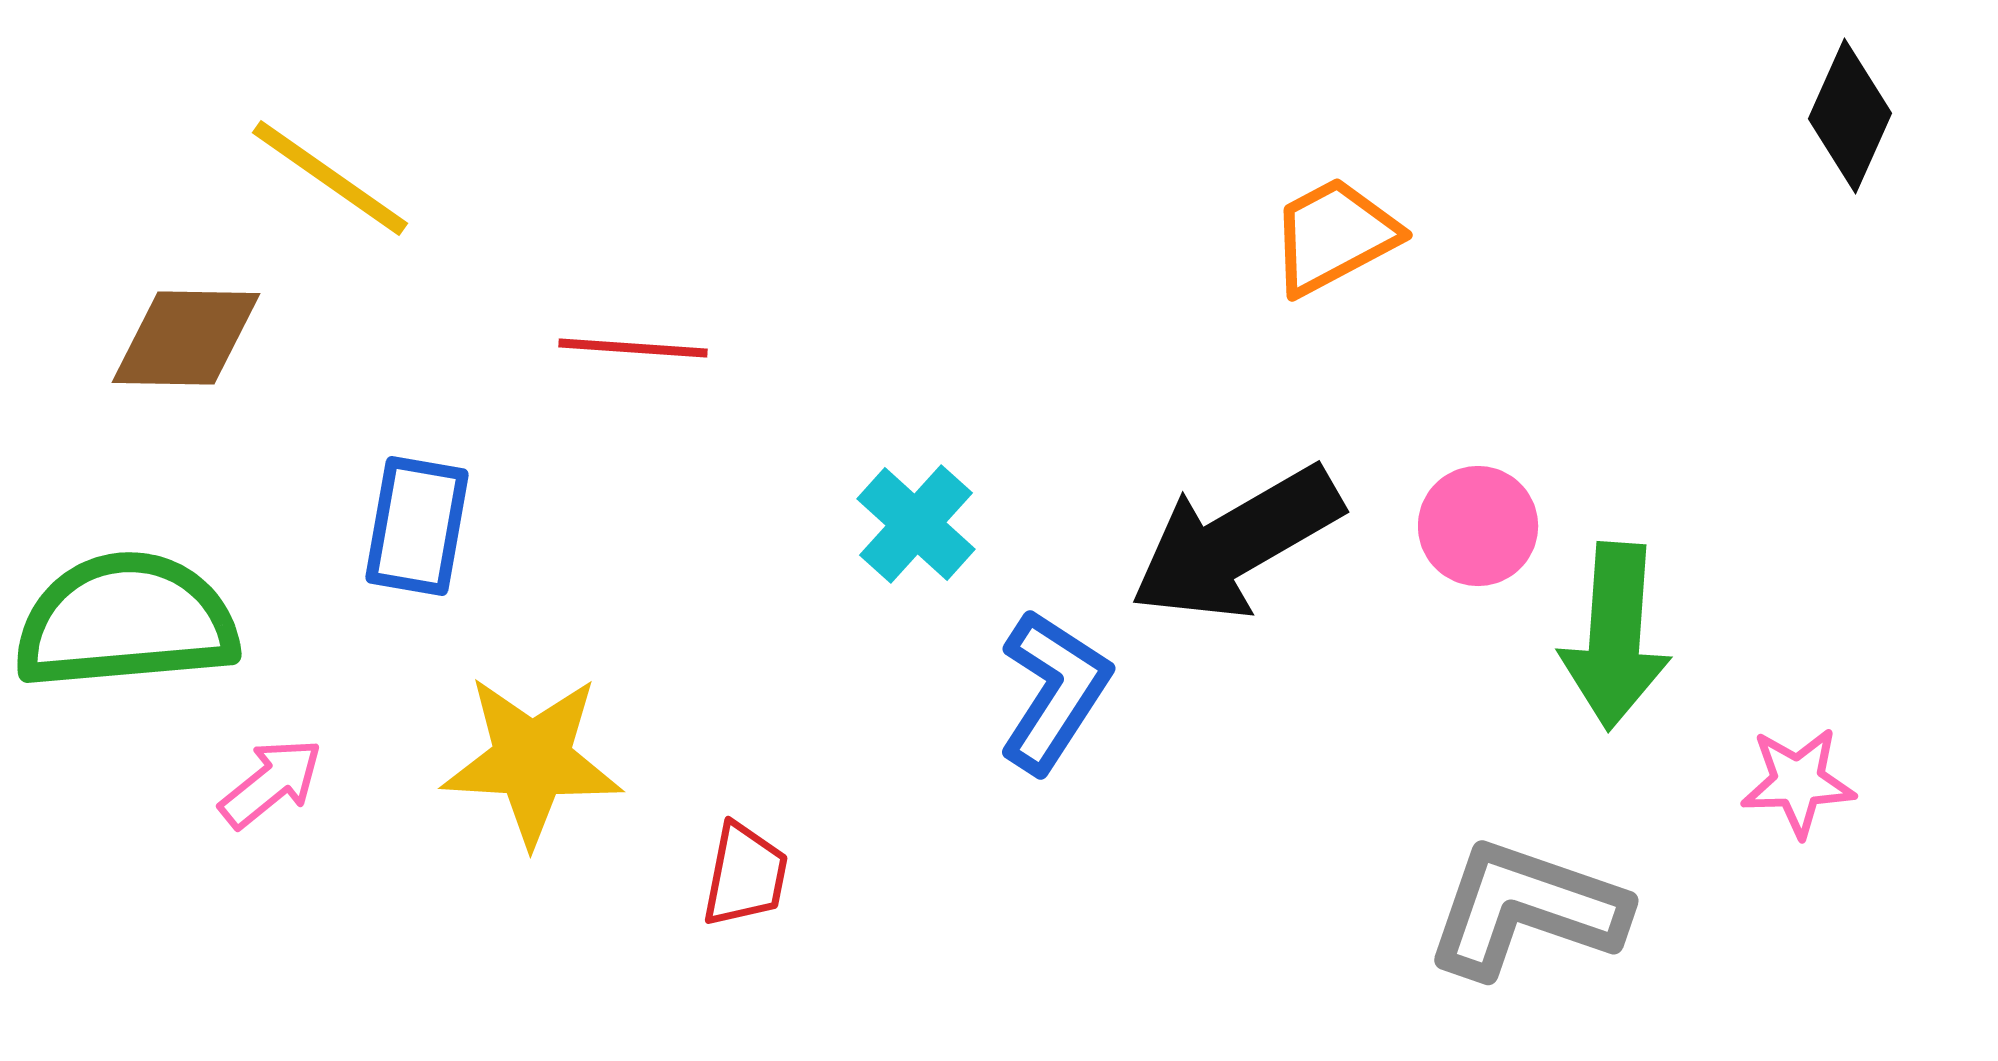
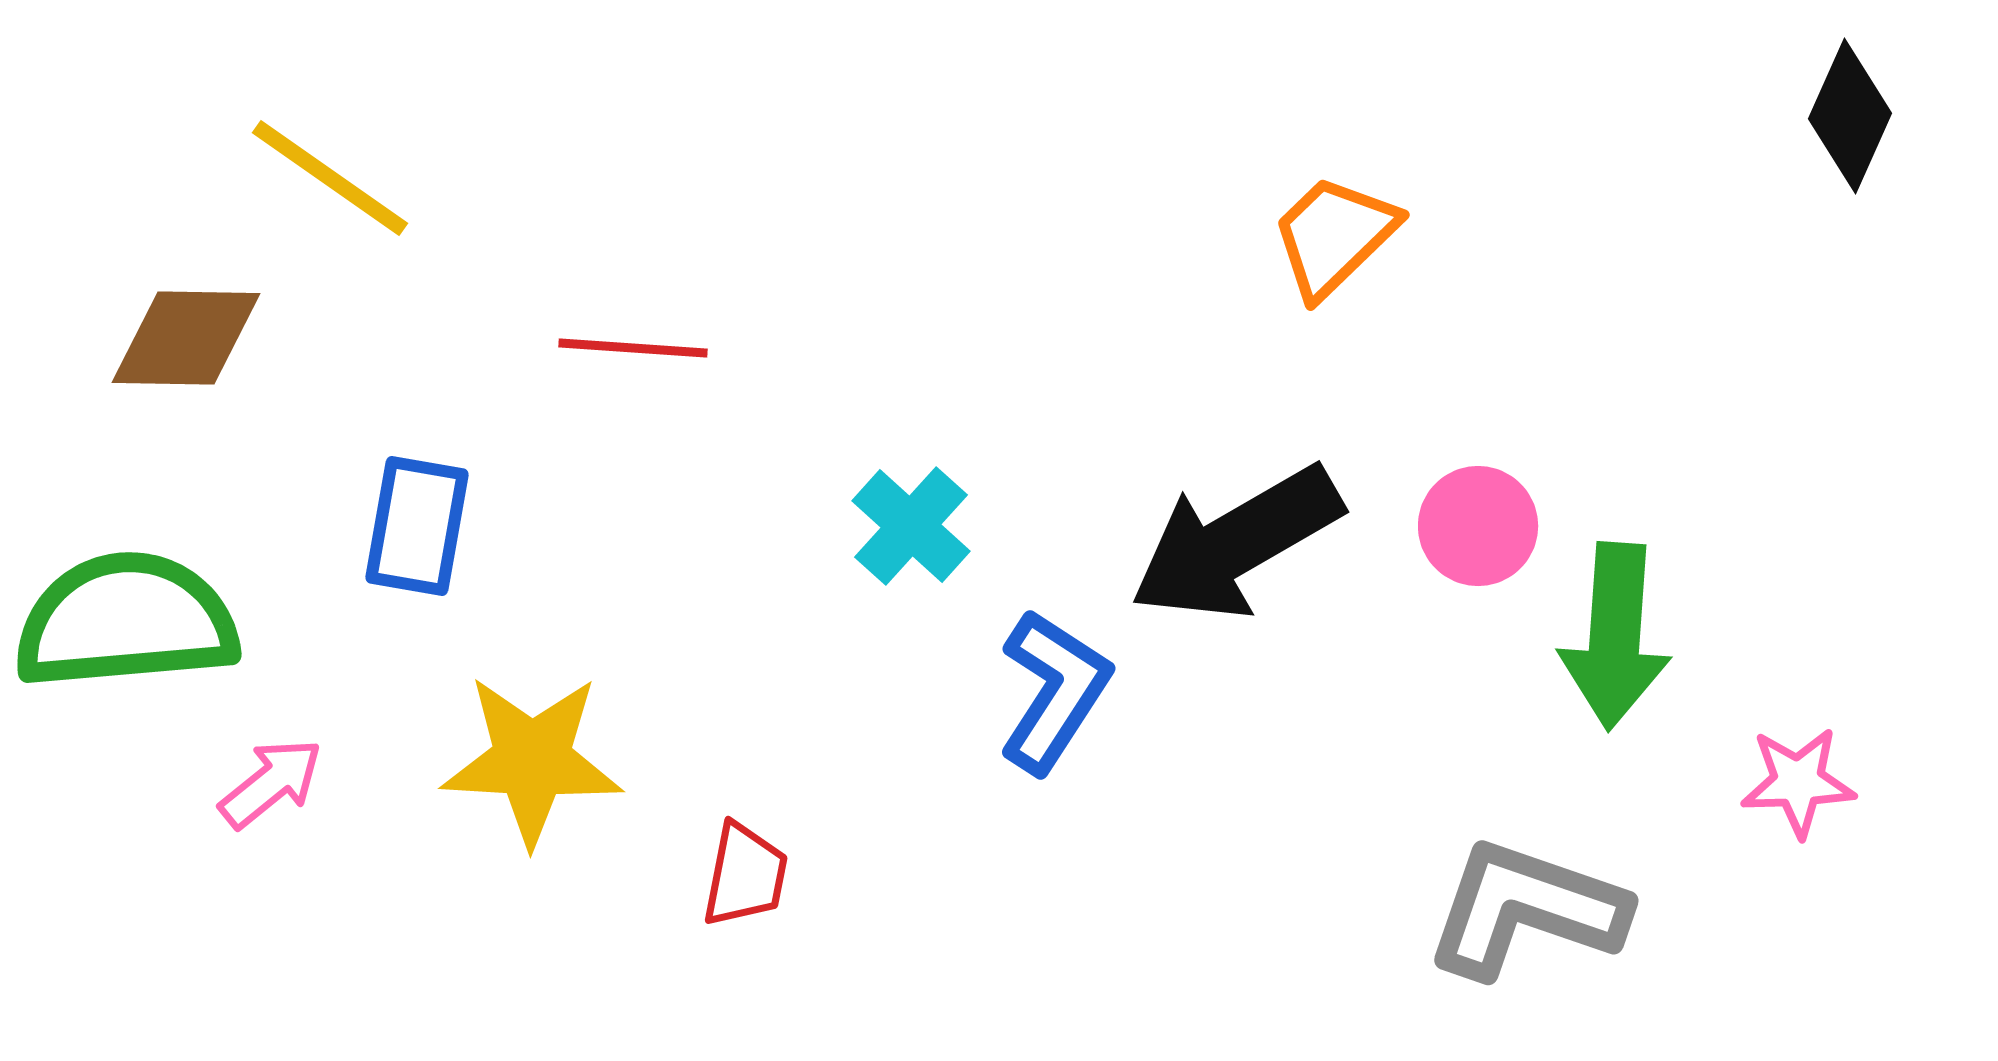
orange trapezoid: rotated 16 degrees counterclockwise
cyan cross: moved 5 px left, 2 px down
